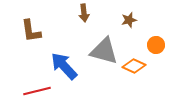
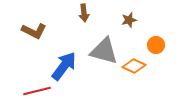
brown L-shape: moved 3 px right; rotated 55 degrees counterclockwise
blue arrow: rotated 80 degrees clockwise
